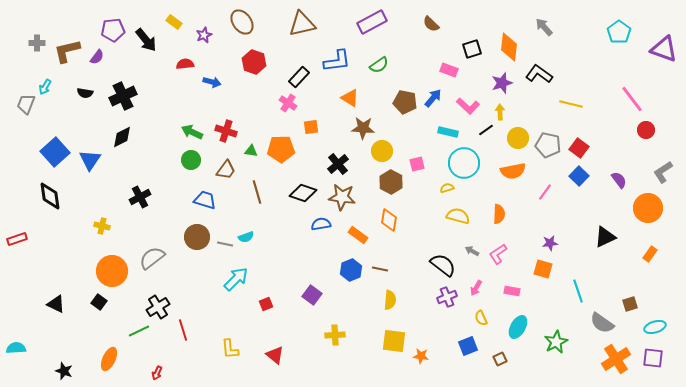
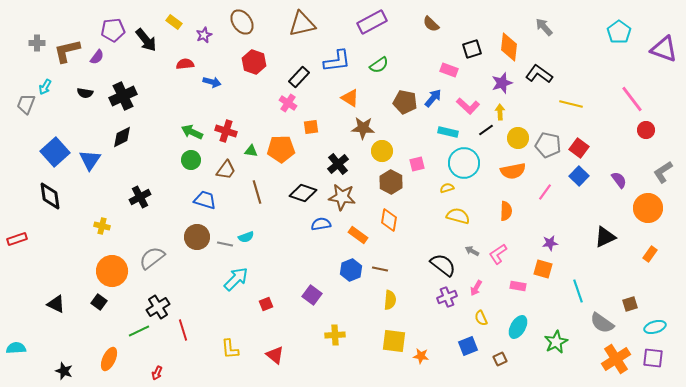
orange semicircle at (499, 214): moved 7 px right, 3 px up
pink rectangle at (512, 291): moved 6 px right, 5 px up
